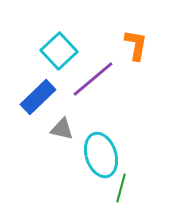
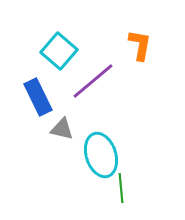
orange L-shape: moved 4 px right
cyan square: rotated 6 degrees counterclockwise
purple line: moved 2 px down
blue rectangle: rotated 72 degrees counterclockwise
green line: rotated 20 degrees counterclockwise
